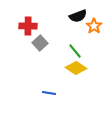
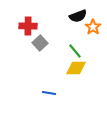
orange star: moved 1 px left, 1 px down
yellow diamond: rotated 35 degrees counterclockwise
